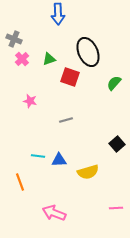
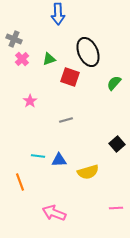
pink star: rotated 24 degrees clockwise
